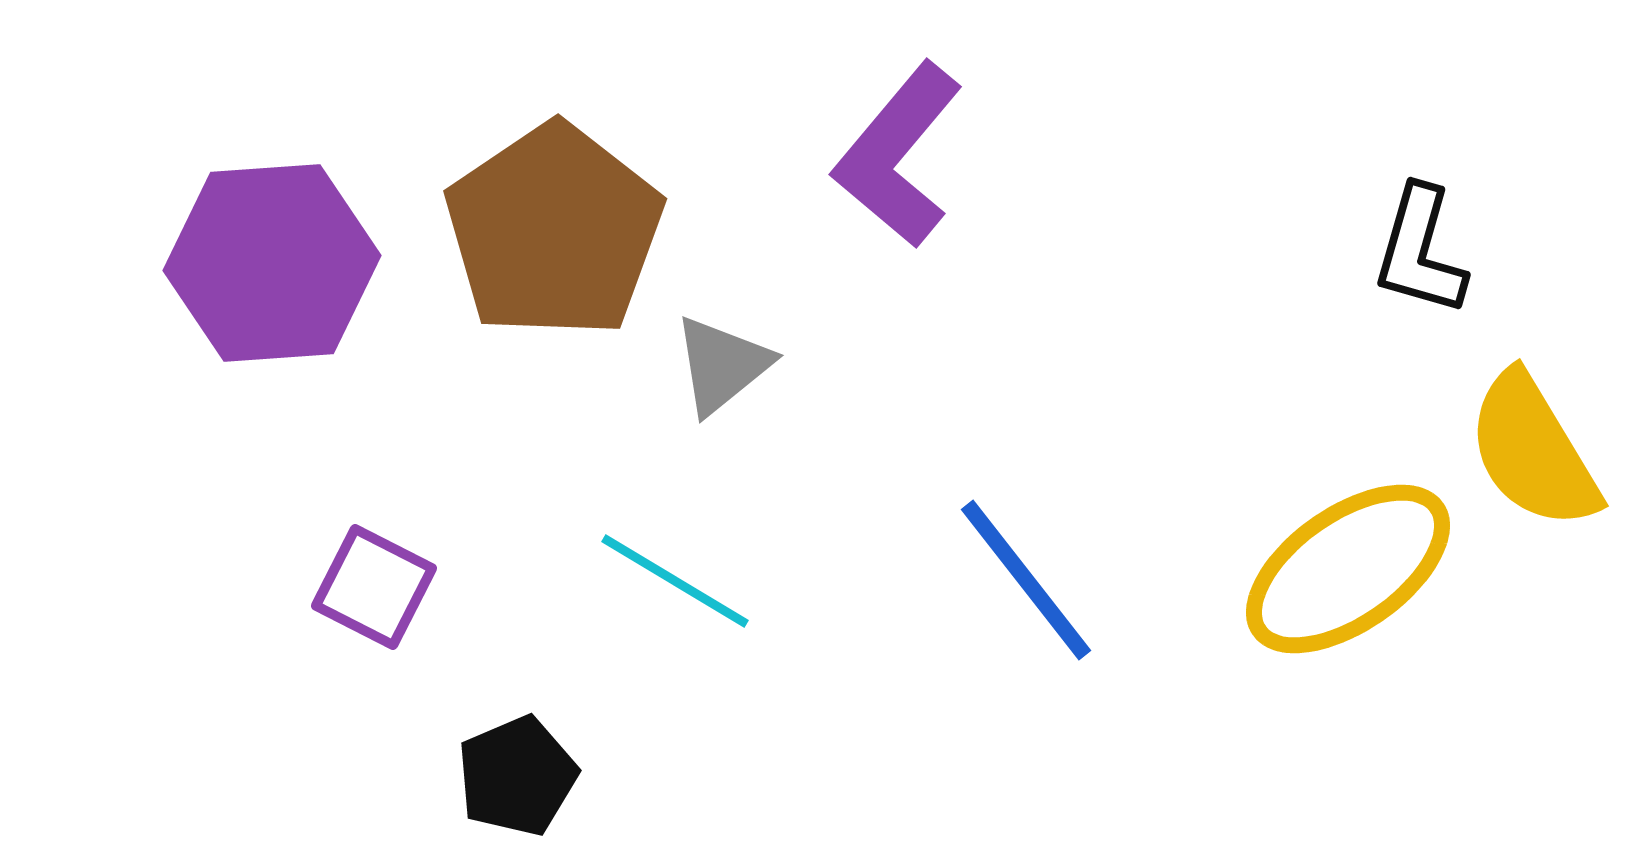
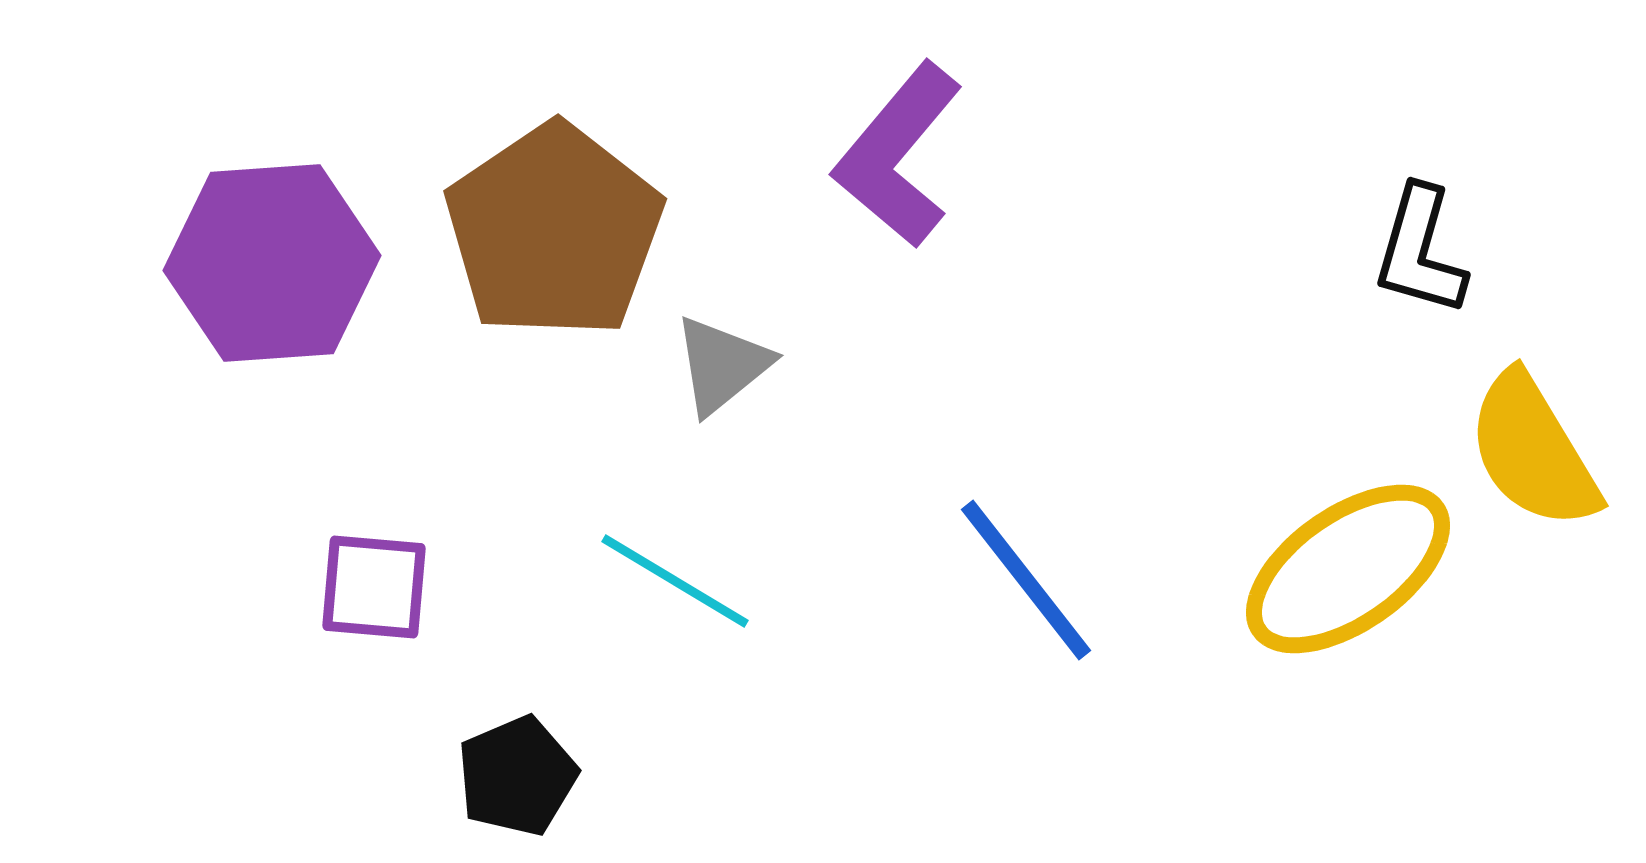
purple square: rotated 22 degrees counterclockwise
